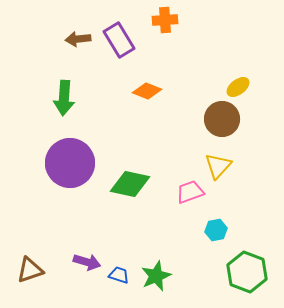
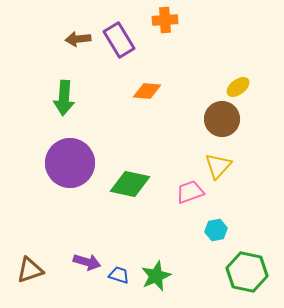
orange diamond: rotated 16 degrees counterclockwise
green hexagon: rotated 9 degrees counterclockwise
